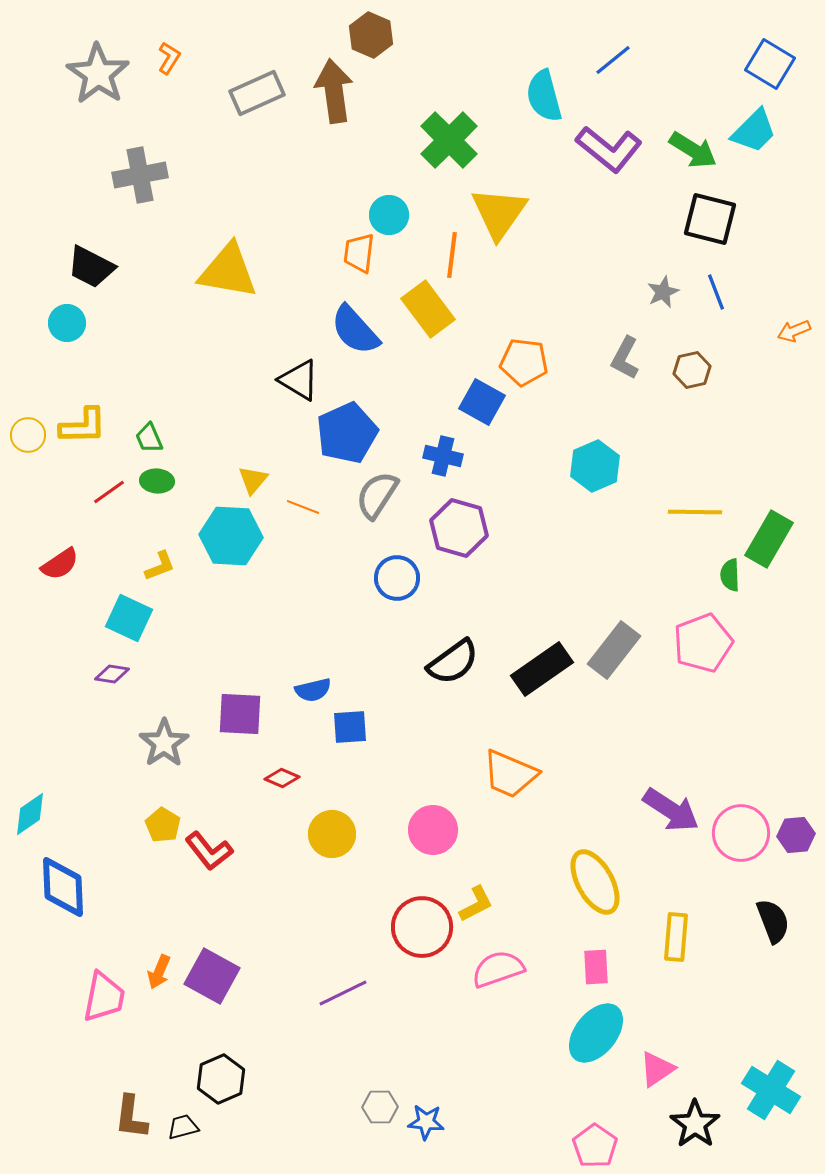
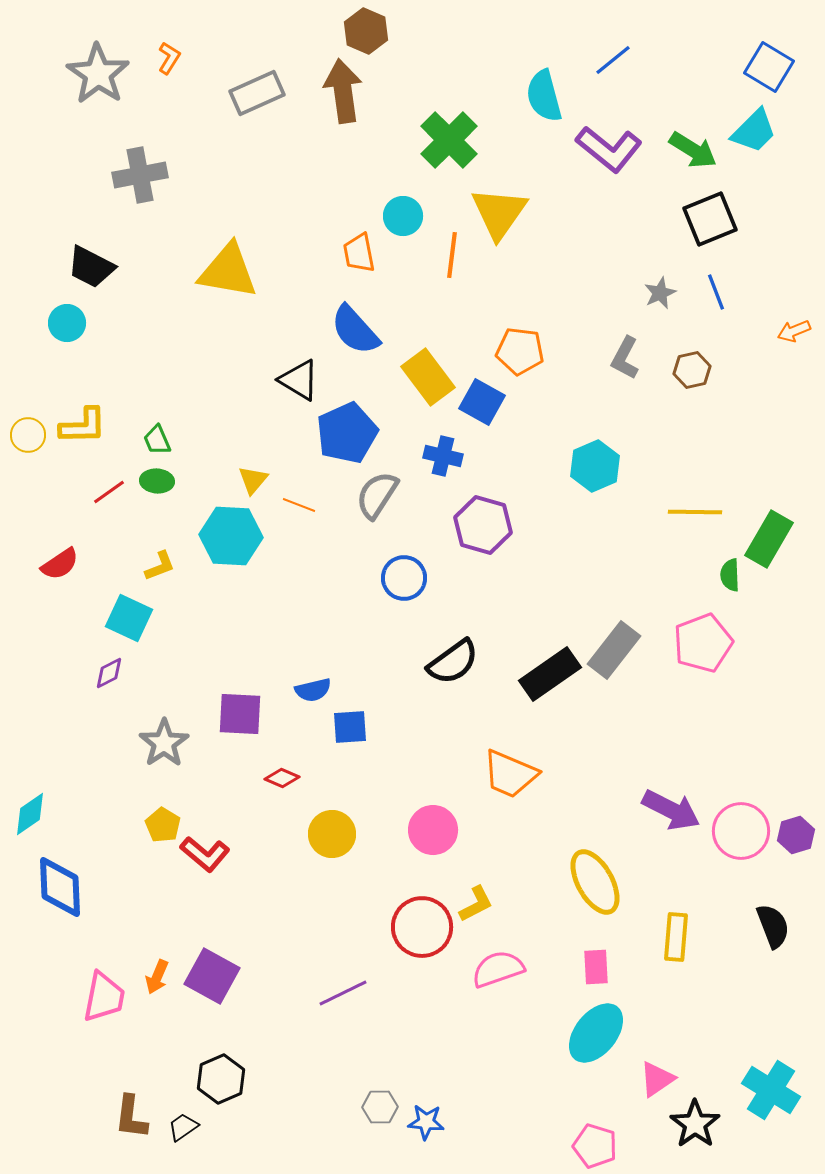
brown hexagon at (371, 35): moved 5 px left, 4 px up
blue square at (770, 64): moved 1 px left, 3 px down
brown arrow at (334, 91): moved 9 px right
cyan circle at (389, 215): moved 14 px right, 1 px down
black square at (710, 219): rotated 36 degrees counterclockwise
orange trapezoid at (359, 253): rotated 18 degrees counterclockwise
gray star at (663, 292): moved 3 px left, 1 px down
yellow rectangle at (428, 309): moved 68 px down
orange pentagon at (524, 362): moved 4 px left, 11 px up
green trapezoid at (149, 438): moved 8 px right, 2 px down
orange line at (303, 507): moved 4 px left, 2 px up
purple hexagon at (459, 528): moved 24 px right, 3 px up
blue circle at (397, 578): moved 7 px right
black rectangle at (542, 669): moved 8 px right, 5 px down
purple diamond at (112, 674): moved 3 px left, 1 px up; rotated 36 degrees counterclockwise
purple arrow at (671, 810): rotated 6 degrees counterclockwise
pink circle at (741, 833): moved 2 px up
purple hexagon at (796, 835): rotated 12 degrees counterclockwise
red L-shape at (209, 851): moved 4 px left, 3 px down; rotated 12 degrees counterclockwise
blue diamond at (63, 887): moved 3 px left
black semicircle at (773, 921): moved 5 px down
orange arrow at (159, 972): moved 2 px left, 5 px down
pink triangle at (657, 1069): moved 10 px down
black trapezoid at (183, 1127): rotated 20 degrees counterclockwise
pink pentagon at (595, 1146): rotated 18 degrees counterclockwise
